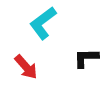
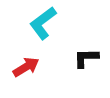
red arrow: rotated 80 degrees counterclockwise
